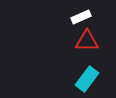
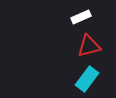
red triangle: moved 2 px right, 5 px down; rotated 15 degrees counterclockwise
